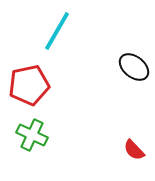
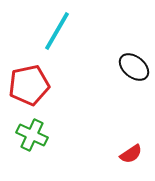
red semicircle: moved 3 px left, 4 px down; rotated 80 degrees counterclockwise
